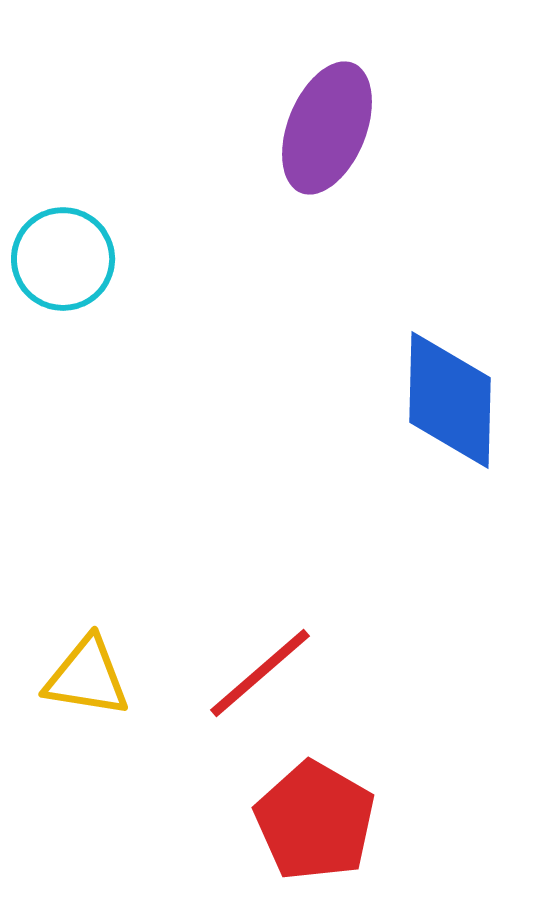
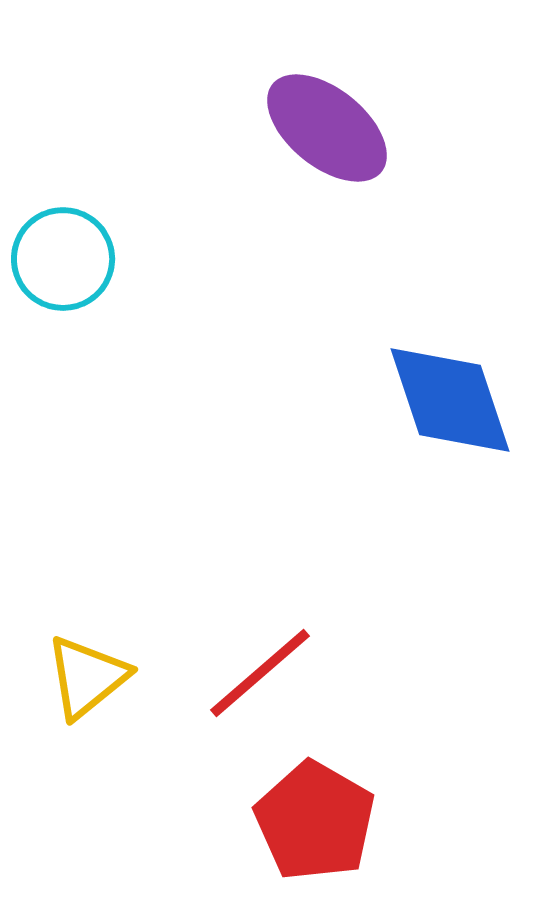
purple ellipse: rotated 73 degrees counterclockwise
blue diamond: rotated 20 degrees counterclockwise
yellow triangle: rotated 48 degrees counterclockwise
